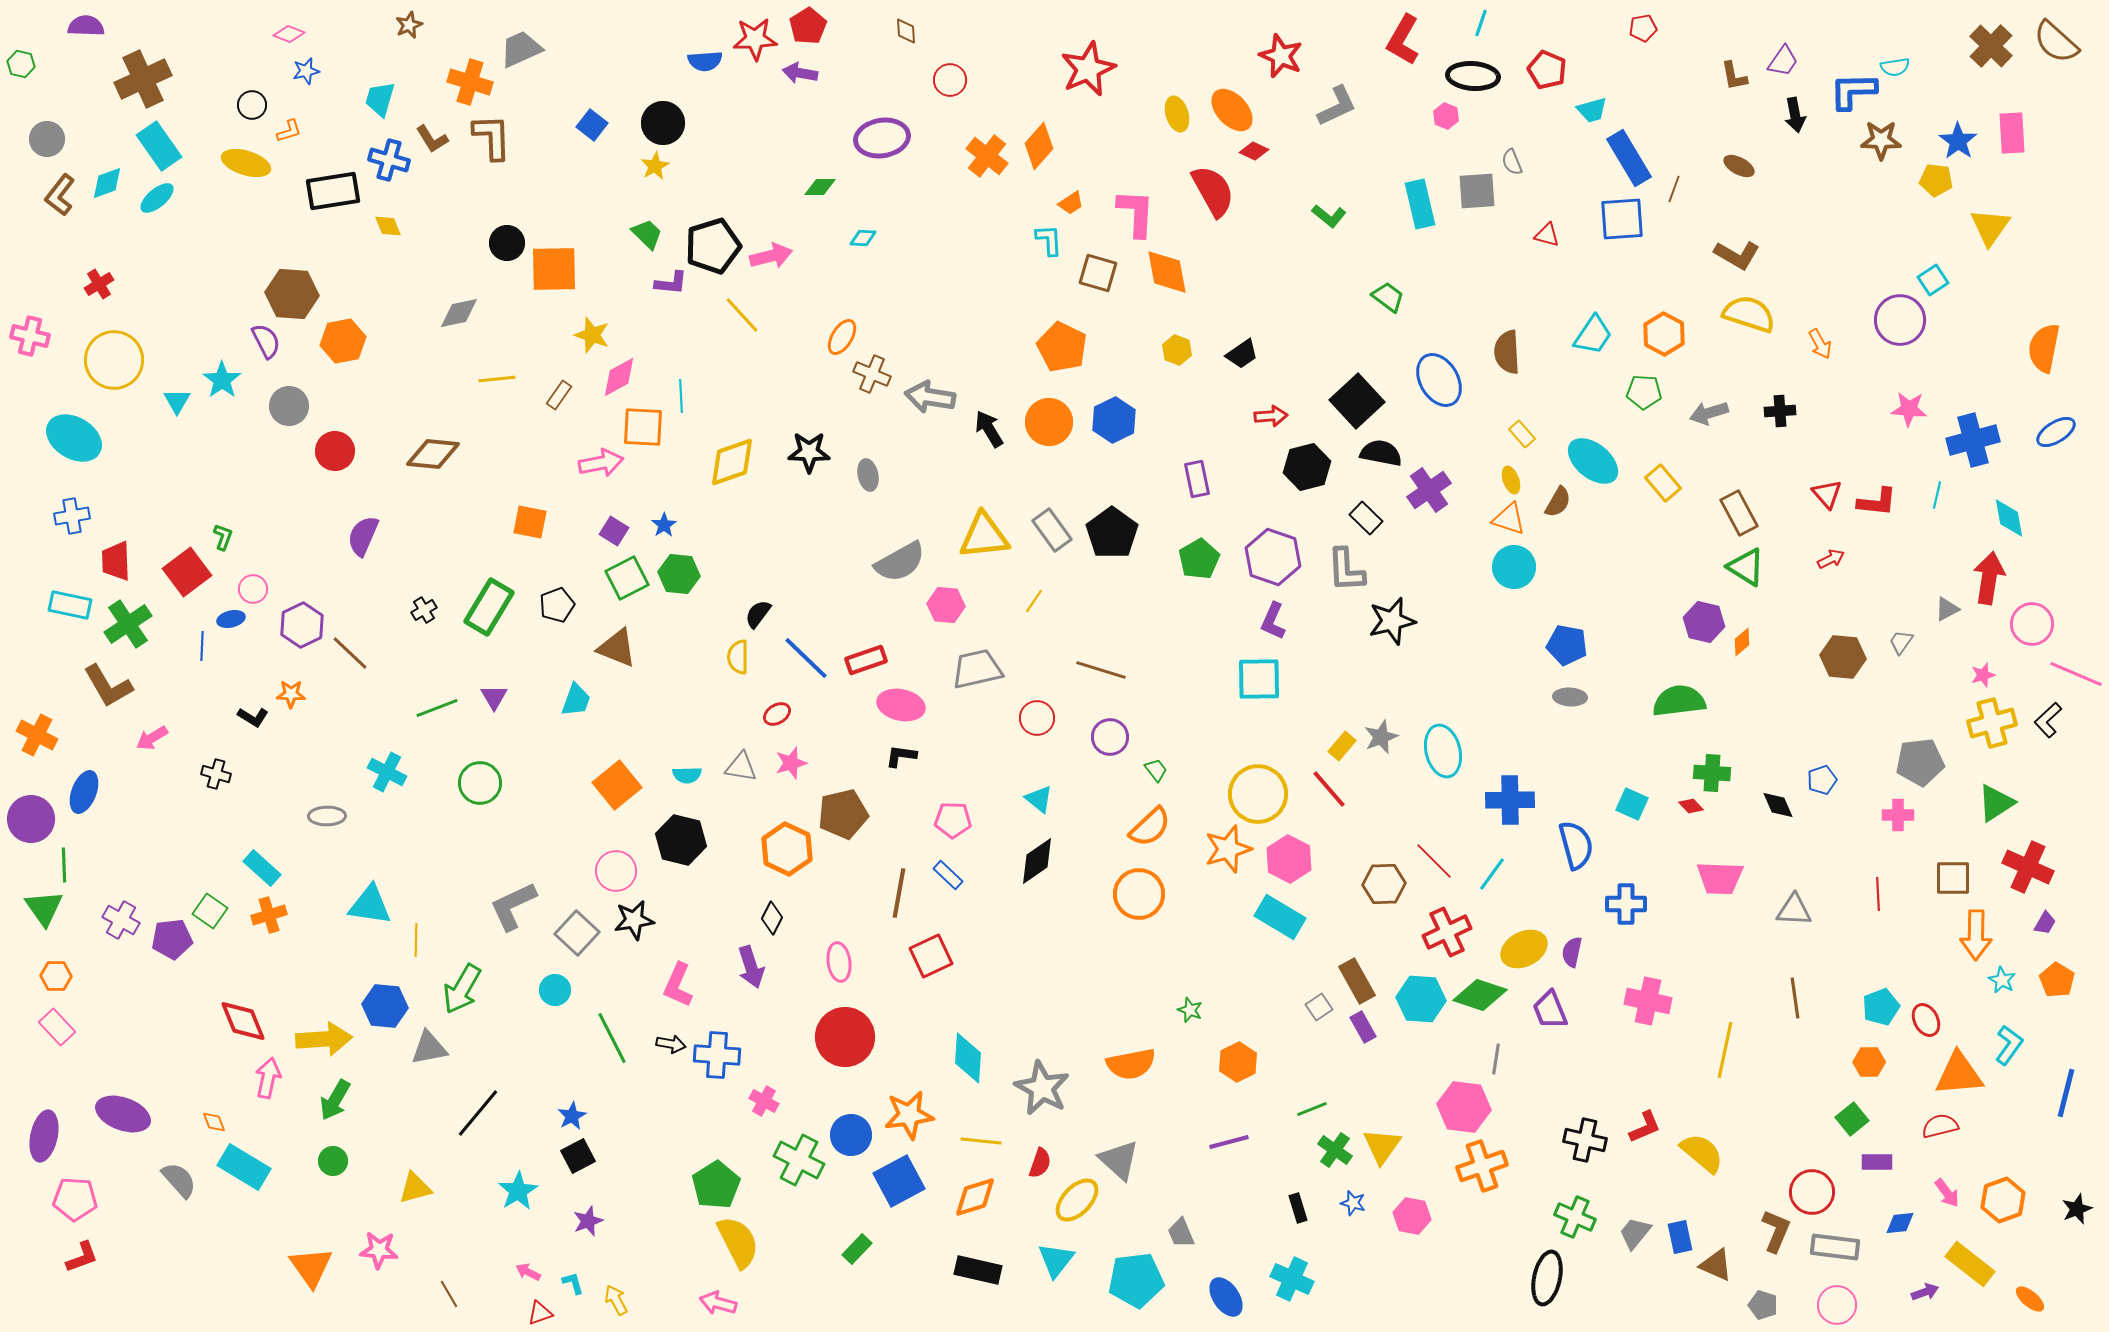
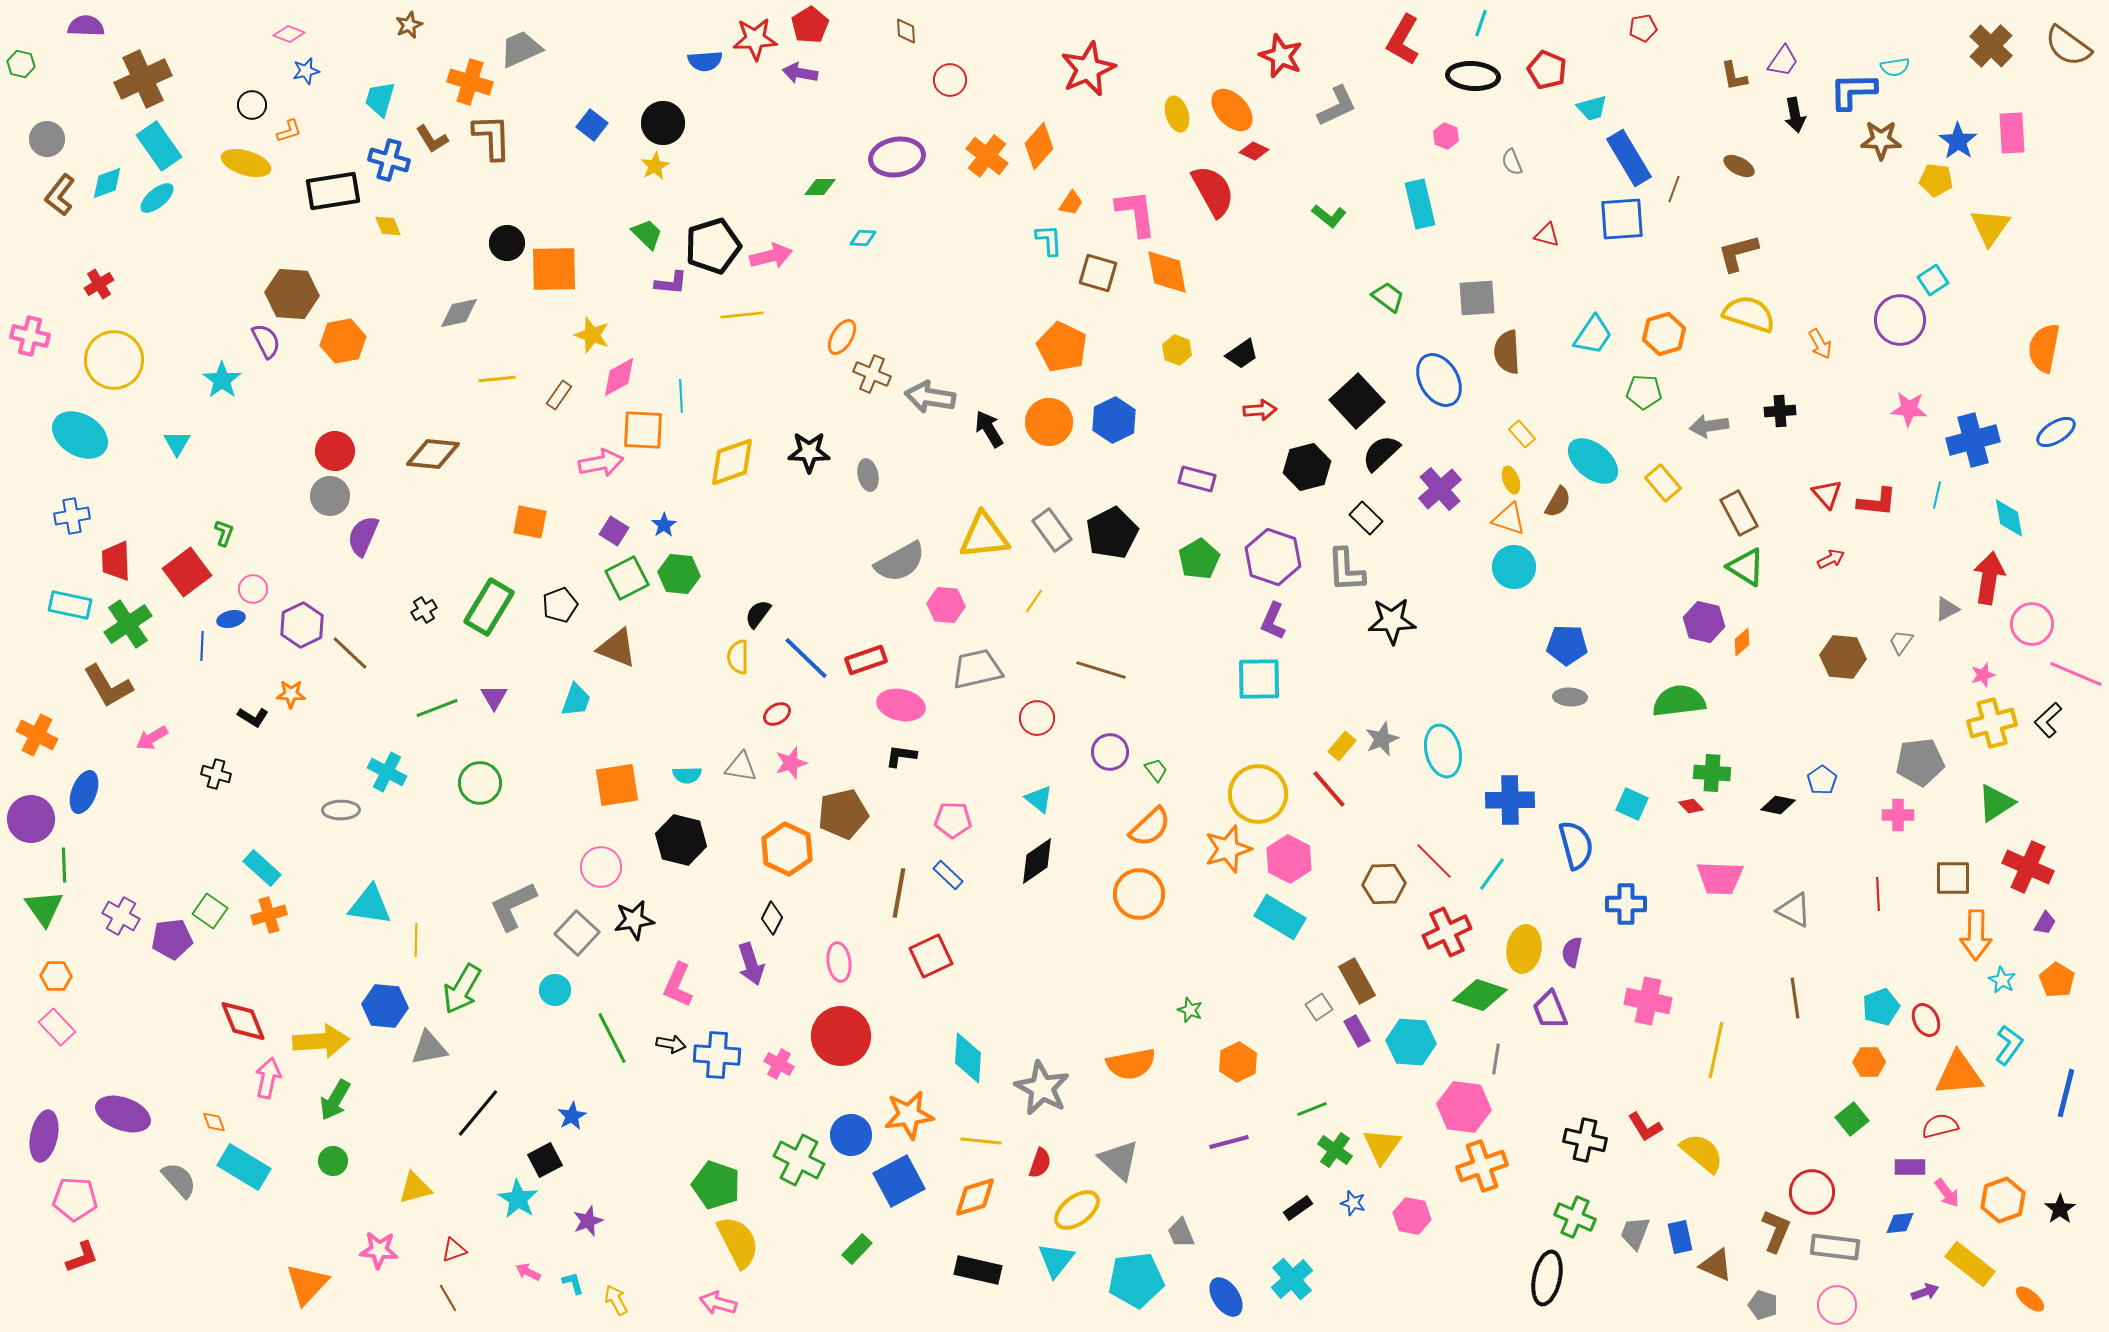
red pentagon at (808, 26): moved 2 px right, 1 px up
brown semicircle at (2056, 42): moved 12 px right, 4 px down; rotated 6 degrees counterclockwise
cyan trapezoid at (1592, 110): moved 2 px up
pink hexagon at (1446, 116): moved 20 px down
purple ellipse at (882, 138): moved 15 px right, 19 px down
gray square at (1477, 191): moved 107 px down
orange trapezoid at (1071, 203): rotated 24 degrees counterclockwise
pink L-shape at (1136, 213): rotated 10 degrees counterclockwise
brown L-shape at (1737, 255): moved 1 px right, 2 px up; rotated 135 degrees clockwise
yellow line at (742, 315): rotated 54 degrees counterclockwise
orange hexagon at (1664, 334): rotated 15 degrees clockwise
cyan triangle at (177, 401): moved 42 px down
gray circle at (289, 406): moved 41 px right, 90 px down
gray arrow at (1709, 413): moved 13 px down; rotated 9 degrees clockwise
red arrow at (1271, 416): moved 11 px left, 6 px up
orange square at (643, 427): moved 3 px down
cyan ellipse at (74, 438): moved 6 px right, 3 px up
black semicircle at (1381, 453): rotated 54 degrees counterclockwise
purple rectangle at (1197, 479): rotated 63 degrees counterclockwise
purple cross at (1429, 490): moved 11 px right, 1 px up; rotated 6 degrees counterclockwise
black pentagon at (1112, 533): rotated 9 degrees clockwise
green L-shape at (223, 537): moved 1 px right, 4 px up
black pentagon at (557, 605): moved 3 px right
black star at (1392, 621): rotated 12 degrees clockwise
blue pentagon at (1567, 645): rotated 9 degrees counterclockwise
purple circle at (1110, 737): moved 15 px down
gray star at (1381, 737): moved 1 px right, 2 px down
blue pentagon at (1822, 780): rotated 16 degrees counterclockwise
orange square at (617, 785): rotated 30 degrees clockwise
black diamond at (1778, 805): rotated 56 degrees counterclockwise
gray ellipse at (327, 816): moved 14 px right, 6 px up
pink circle at (616, 871): moved 15 px left, 4 px up
gray triangle at (1794, 910): rotated 24 degrees clockwise
purple cross at (121, 920): moved 4 px up
yellow ellipse at (1524, 949): rotated 54 degrees counterclockwise
purple arrow at (751, 967): moved 3 px up
cyan hexagon at (1421, 999): moved 10 px left, 43 px down
purple rectangle at (1363, 1027): moved 6 px left, 4 px down
red circle at (845, 1037): moved 4 px left, 1 px up
yellow arrow at (324, 1039): moved 3 px left, 2 px down
yellow line at (1725, 1050): moved 9 px left
pink cross at (764, 1101): moved 15 px right, 37 px up
red L-shape at (1645, 1127): rotated 81 degrees clockwise
black square at (578, 1156): moved 33 px left, 4 px down
purple rectangle at (1877, 1162): moved 33 px right, 5 px down
green pentagon at (716, 1185): rotated 21 degrees counterclockwise
cyan star at (518, 1191): moved 8 px down; rotated 9 degrees counterclockwise
yellow ellipse at (1077, 1200): moved 10 px down; rotated 9 degrees clockwise
black rectangle at (1298, 1208): rotated 72 degrees clockwise
black star at (2077, 1209): moved 17 px left; rotated 12 degrees counterclockwise
gray trapezoid at (1635, 1233): rotated 18 degrees counterclockwise
orange triangle at (311, 1267): moved 4 px left, 17 px down; rotated 18 degrees clockwise
cyan cross at (1292, 1279): rotated 24 degrees clockwise
brown line at (449, 1294): moved 1 px left, 4 px down
red triangle at (540, 1313): moved 86 px left, 63 px up
